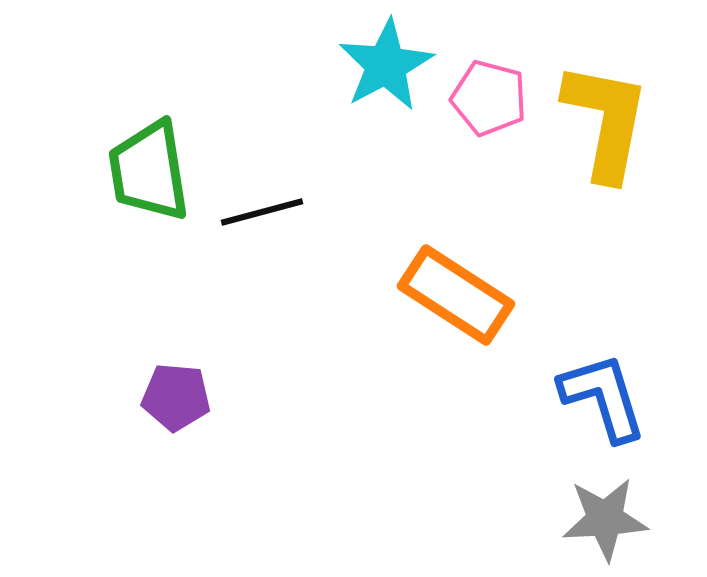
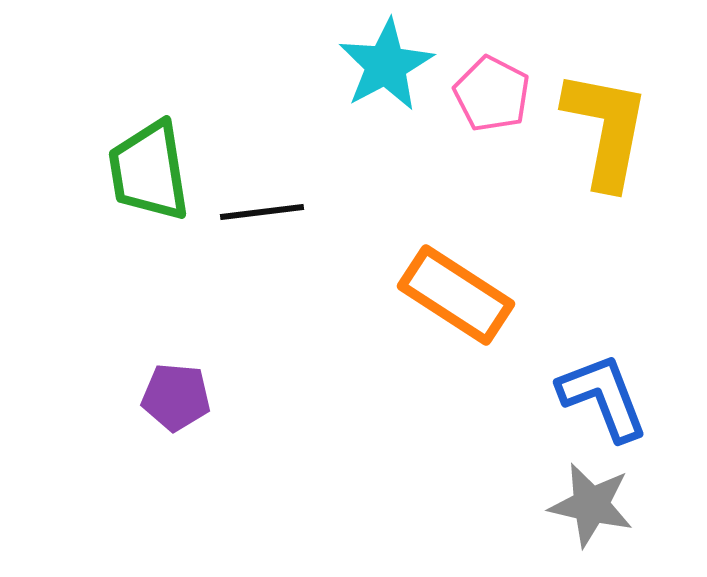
pink pentagon: moved 3 px right, 4 px up; rotated 12 degrees clockwise
yellow L-shape: moved 8 px down
black line: rotated 8 degrees clockwise
blue L-shape: rotated 4 degrees counterclockwise
gray star: moved 14 px left, 14 px up; rotated 16 degrees clockwise
